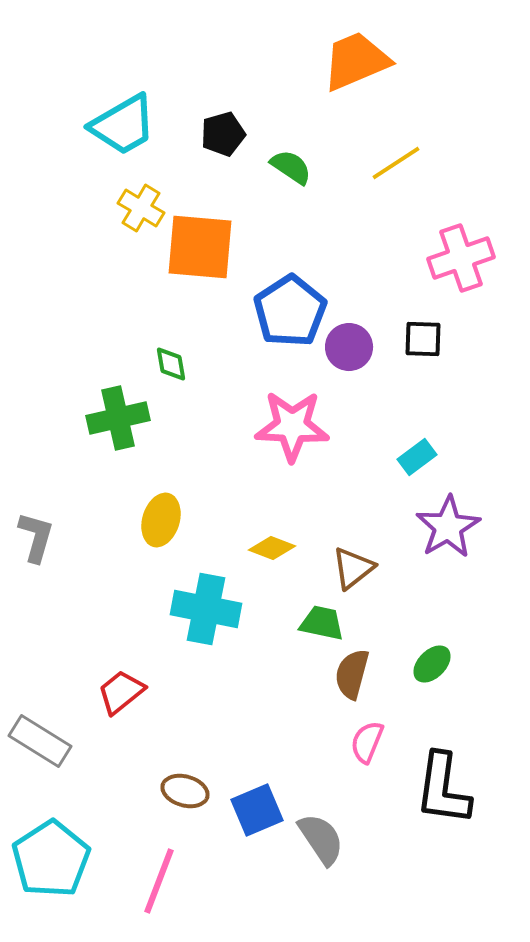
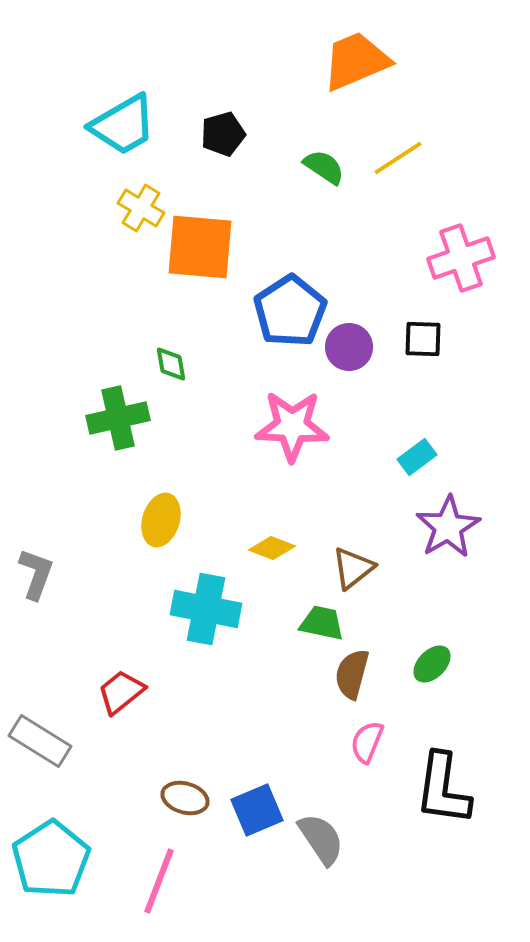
yellow line: moved 2 px right, 5 px up
green semicircle: moved 33 px right
gray L-shape: moved 37 px down; rotated 4 degrees clockwise
brown ellipse: moved 7 px down
